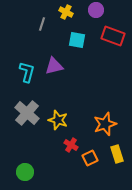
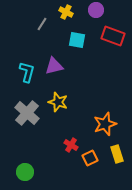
gray line: rotated 16 degrees clockwise
yellow star: moved 18 px up
